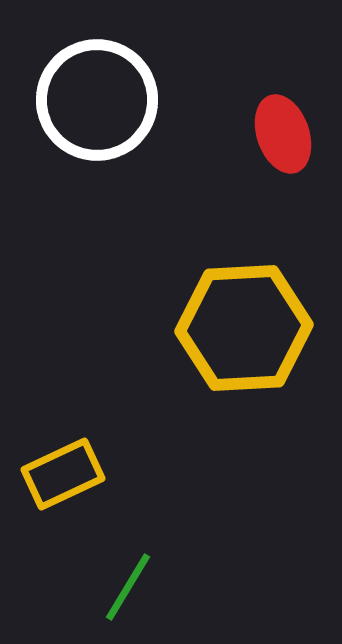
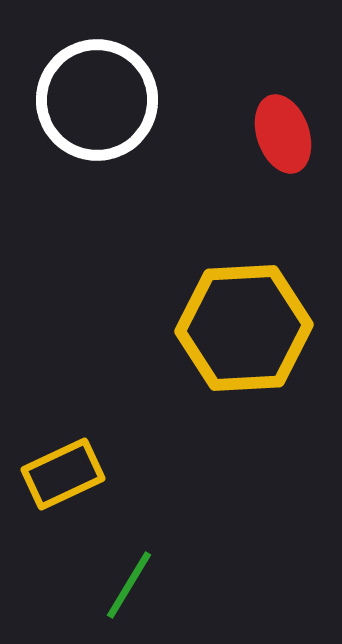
green line: moved 1 px right, 2 px up
